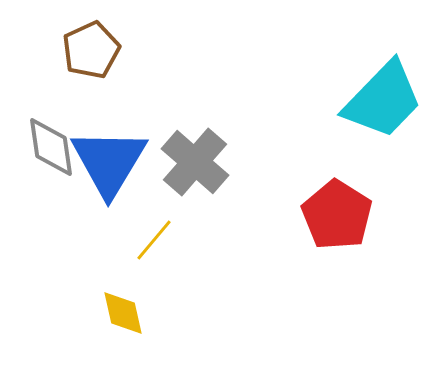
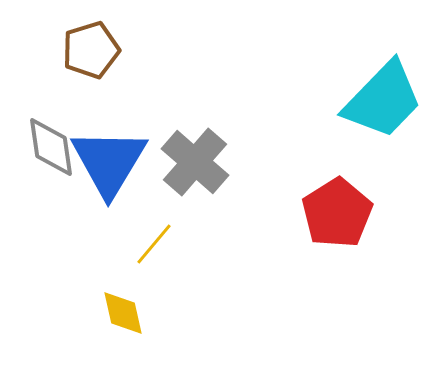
brown pentagon: rotated 8 degrees clockwise
red pentagon: moved 2 px up; rotated 8 degrees clockwise
yellow line: moved 4 px down
